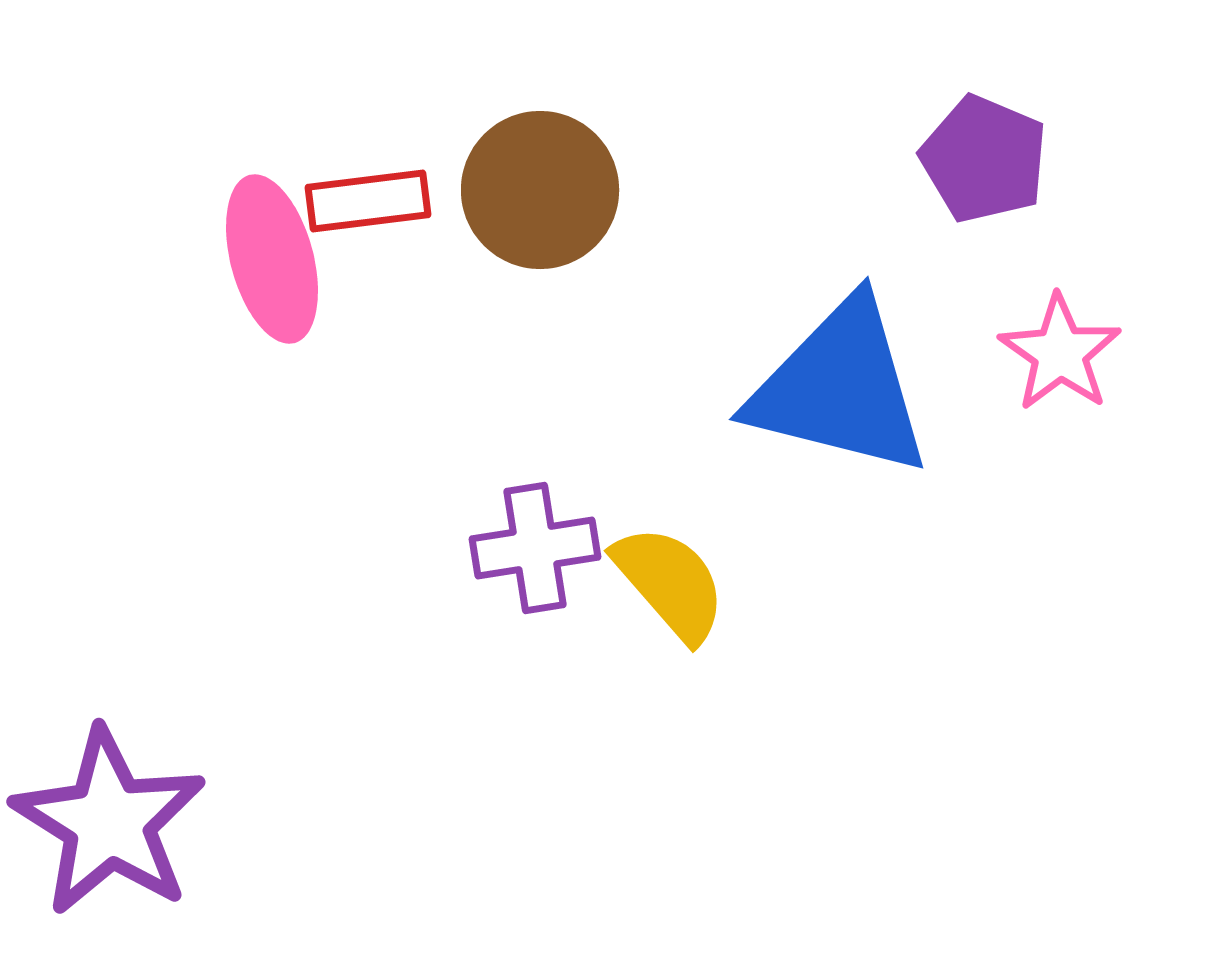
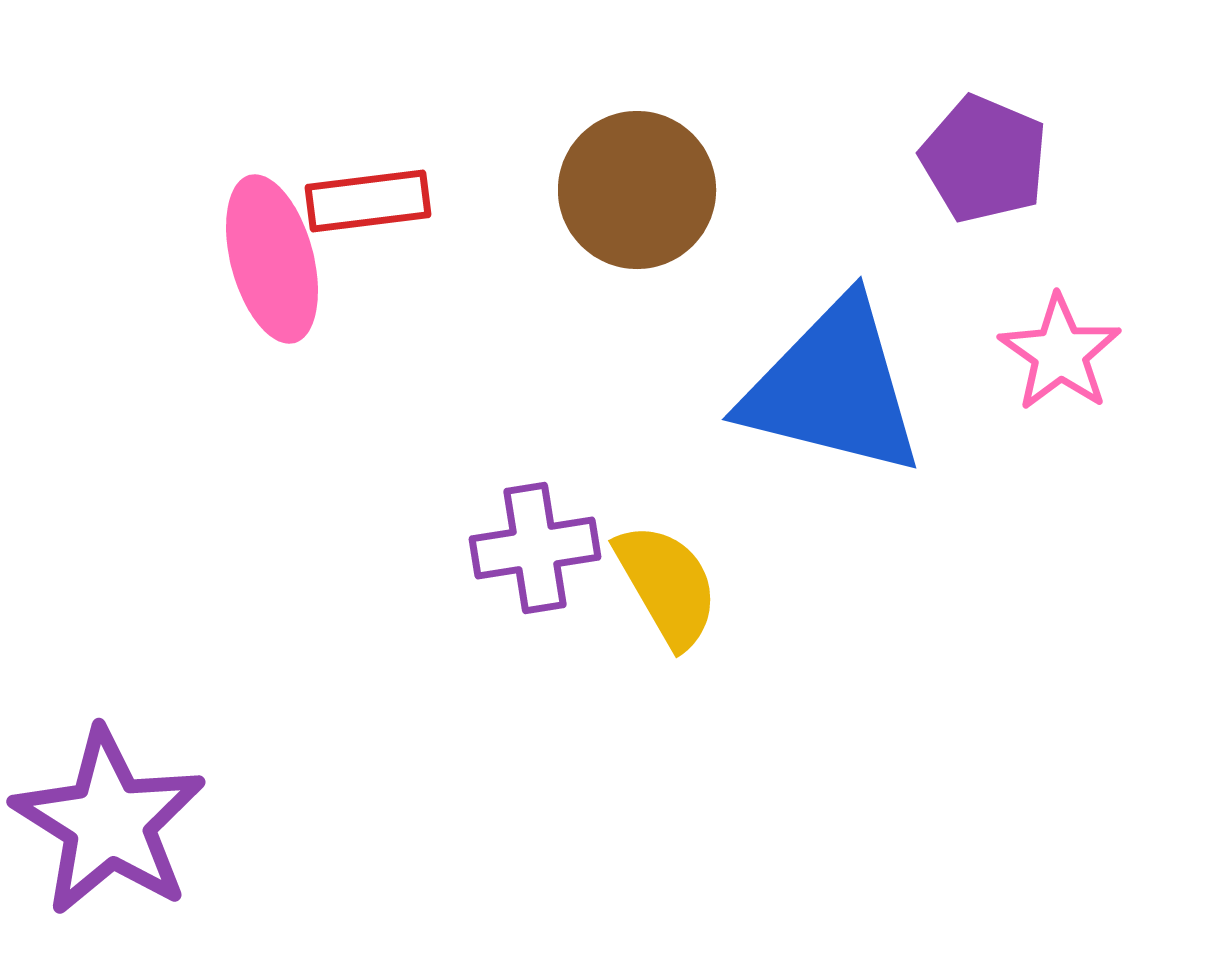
brown circle: moved 97 px right
blue triangle: moved 7 px left
yellow semicircle: moved 3 px left, 2 px down; rotated 11 degrees clockwise
